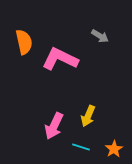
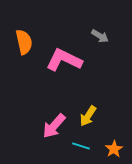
pink L-shape: moved 4 px right, 1 px down
yellow arrow: rotated 10 degrees clockwise
pink arrow: rotated 16 degrees clockwise
cyan line: moved 1 px up
